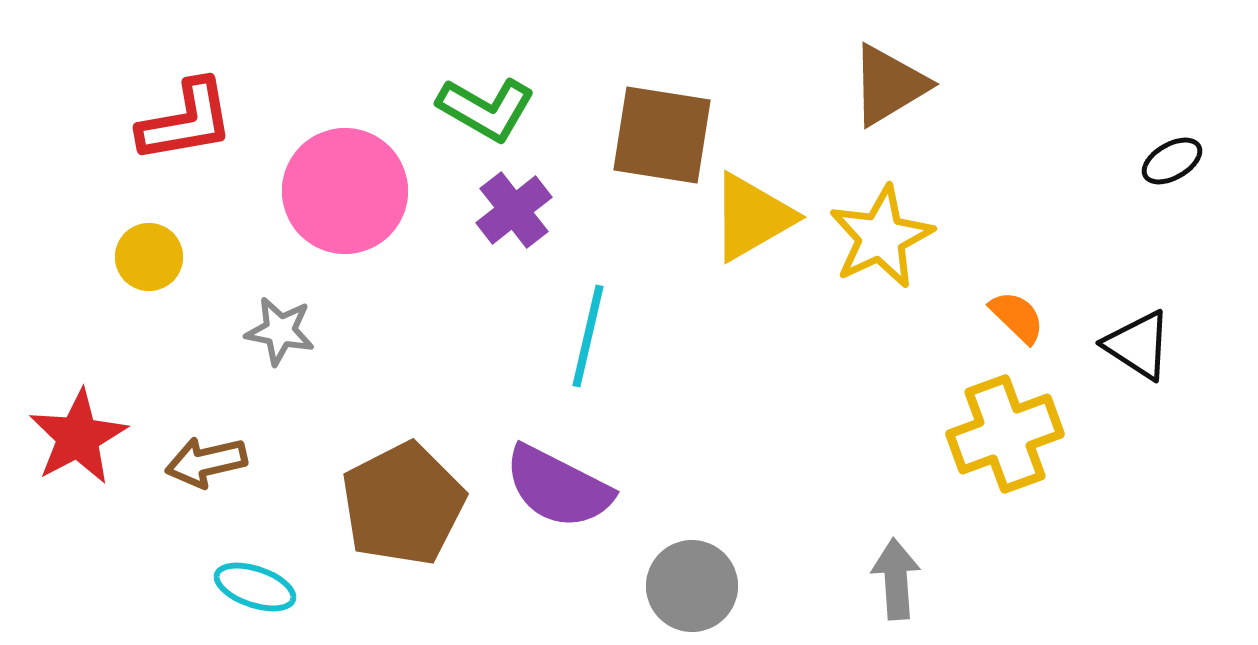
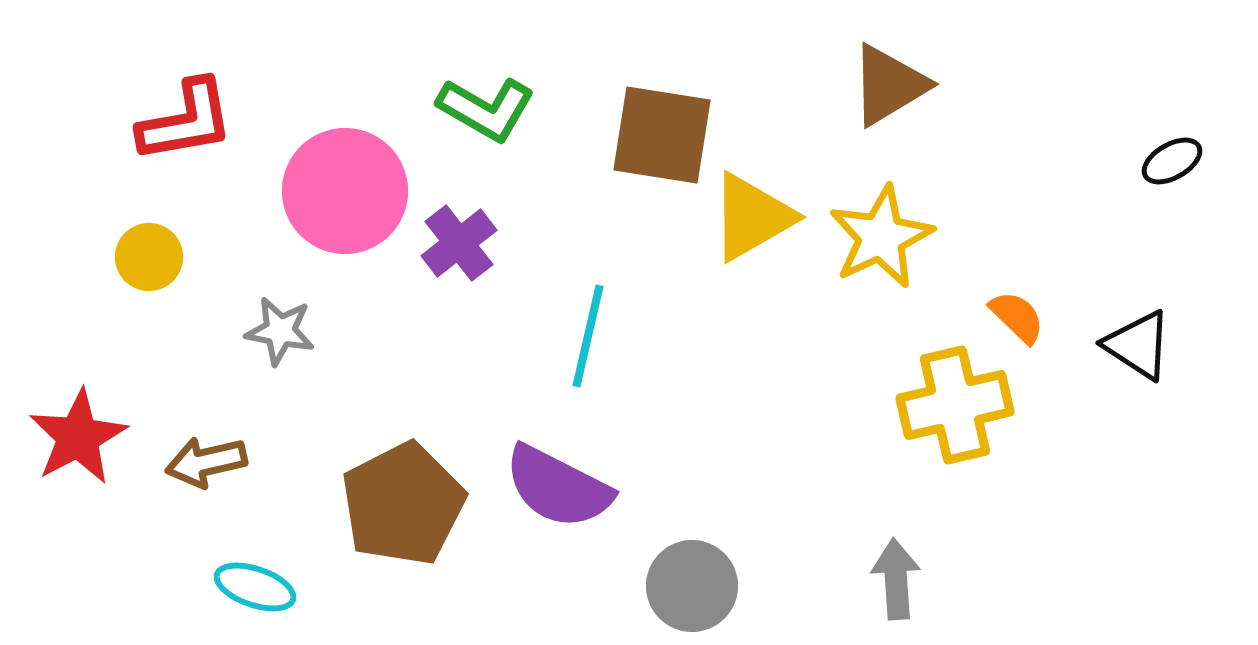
purple cross: moved 55 px left, 33 px down
yellow cross: moved 50 px left, 29 px up; rotated 7 degrees clockwise
